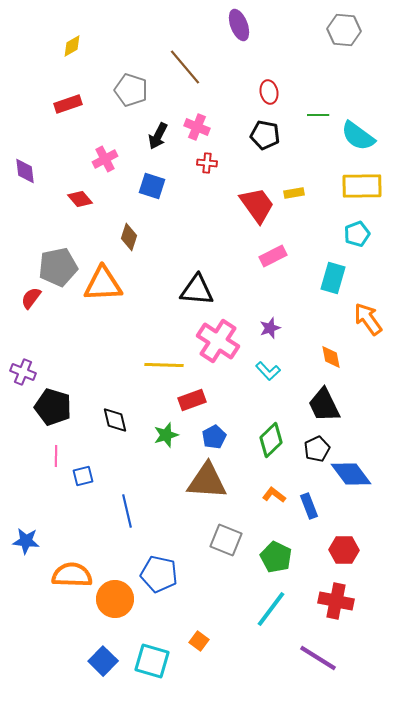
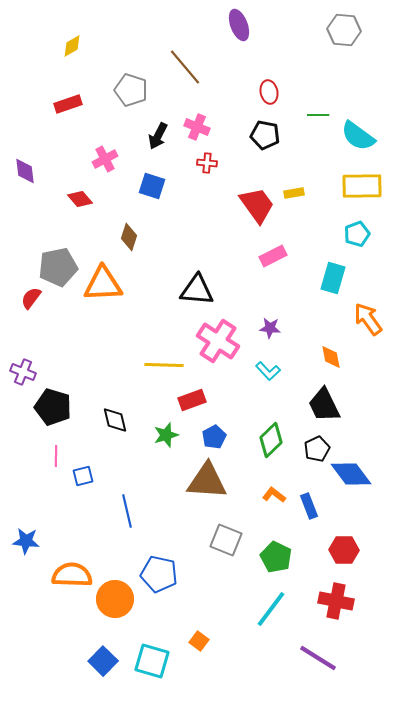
purple star at (270, 328): rotated 25 degrees clockwise
